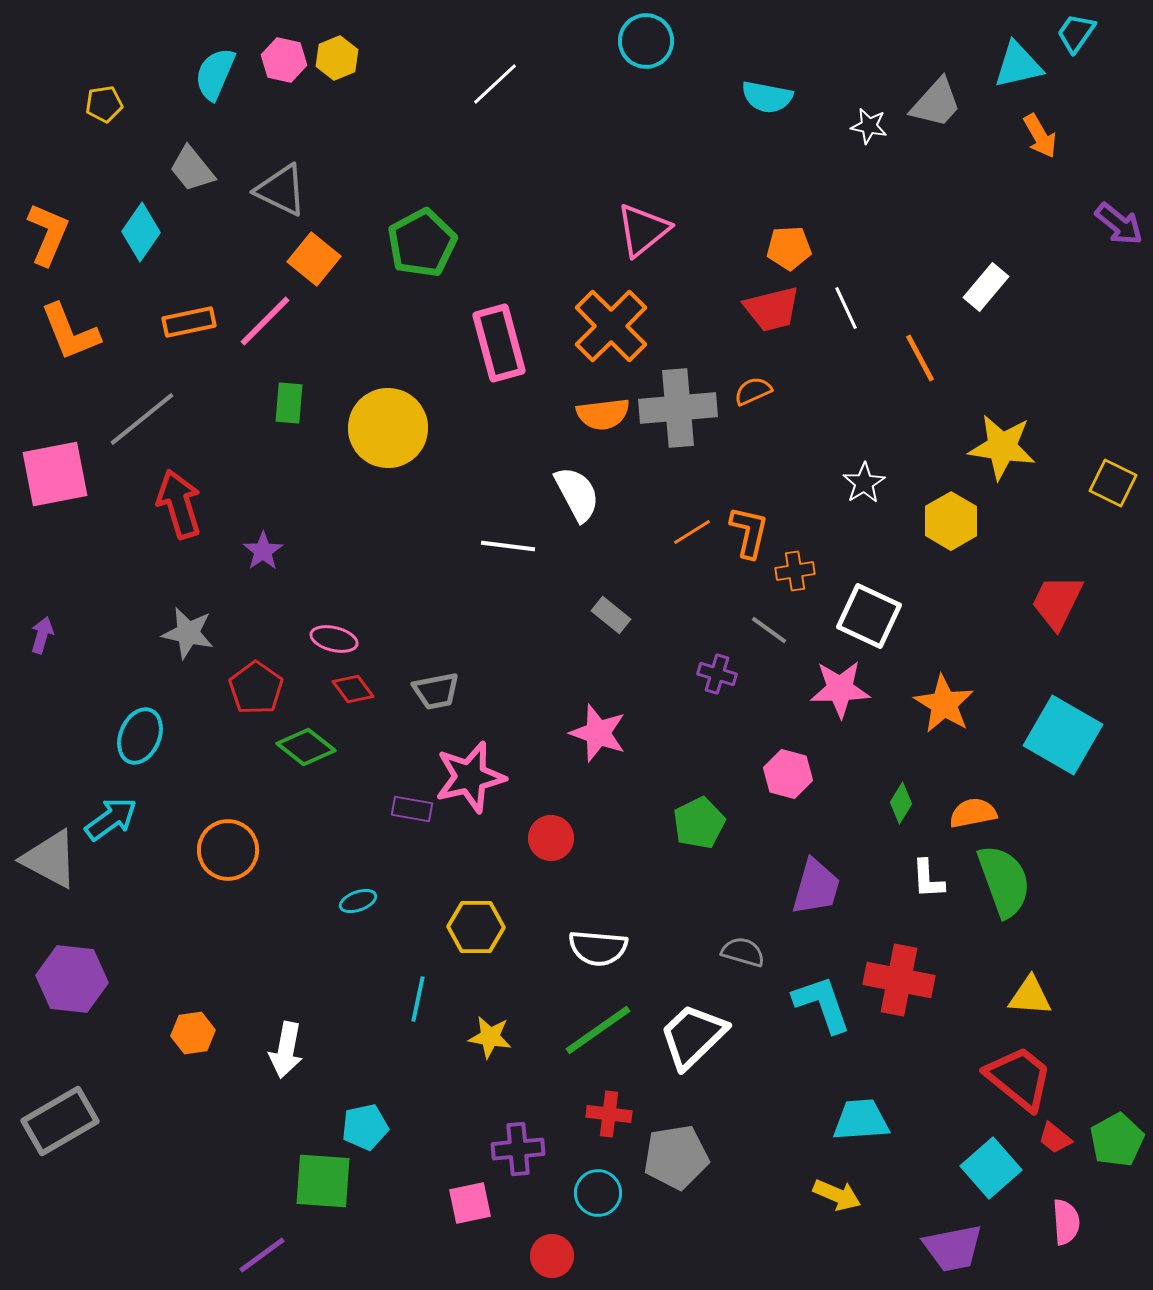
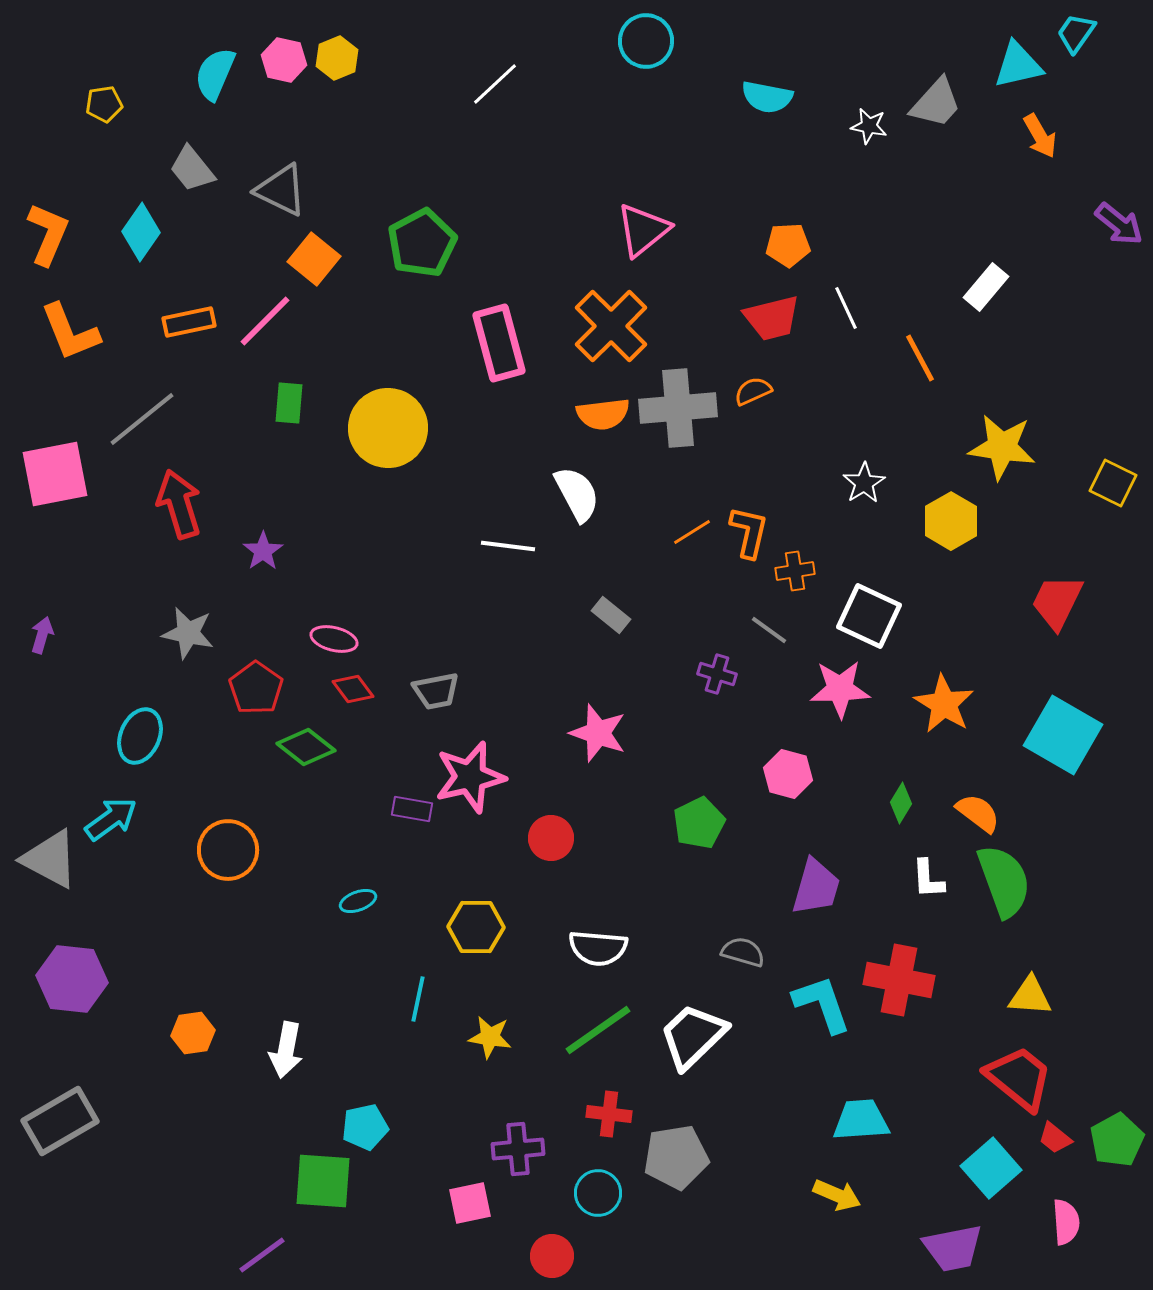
orange pentagon at (789, 248): moved 1 px left, 3 px up
red trapezoid at (772, 309): moved 9 px down
orange semicircle at (973, 813): moved 5 px right; rotated 48 degrees clockwise
